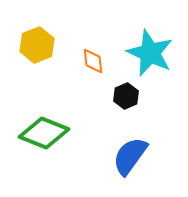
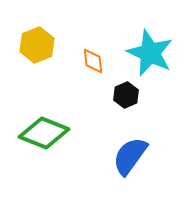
black hexagon: moved 1 px up
